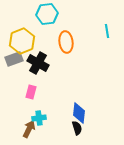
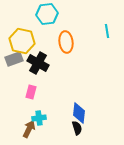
yellow hexagon: rotated 25 degrees counterclockwise
